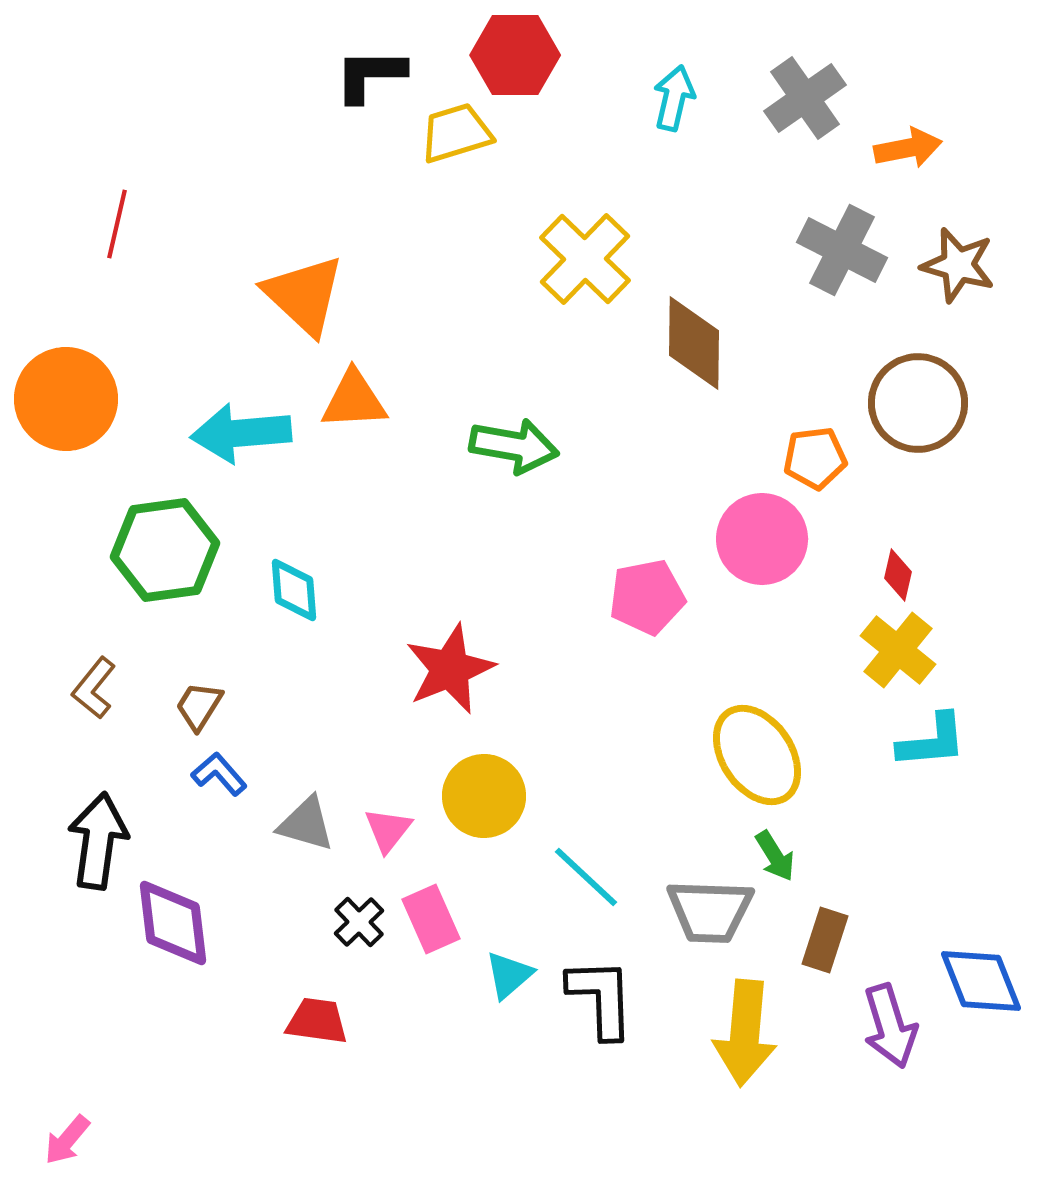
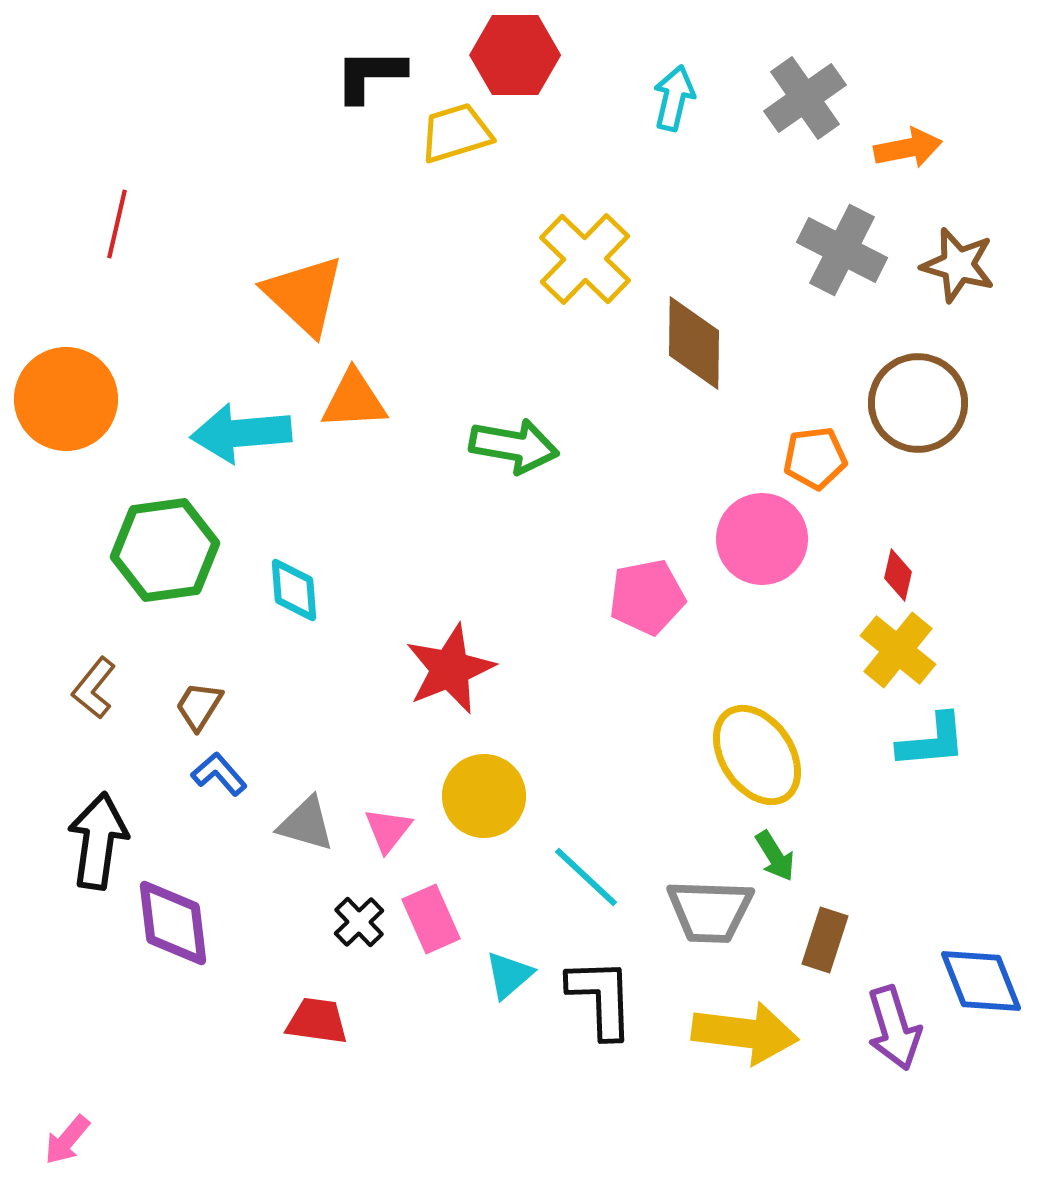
purple arrow at (890, 1026): moved 4 px right, 2 px down
yellow arrow at (745, 1033): rotated 88 degrees counterclockwise
